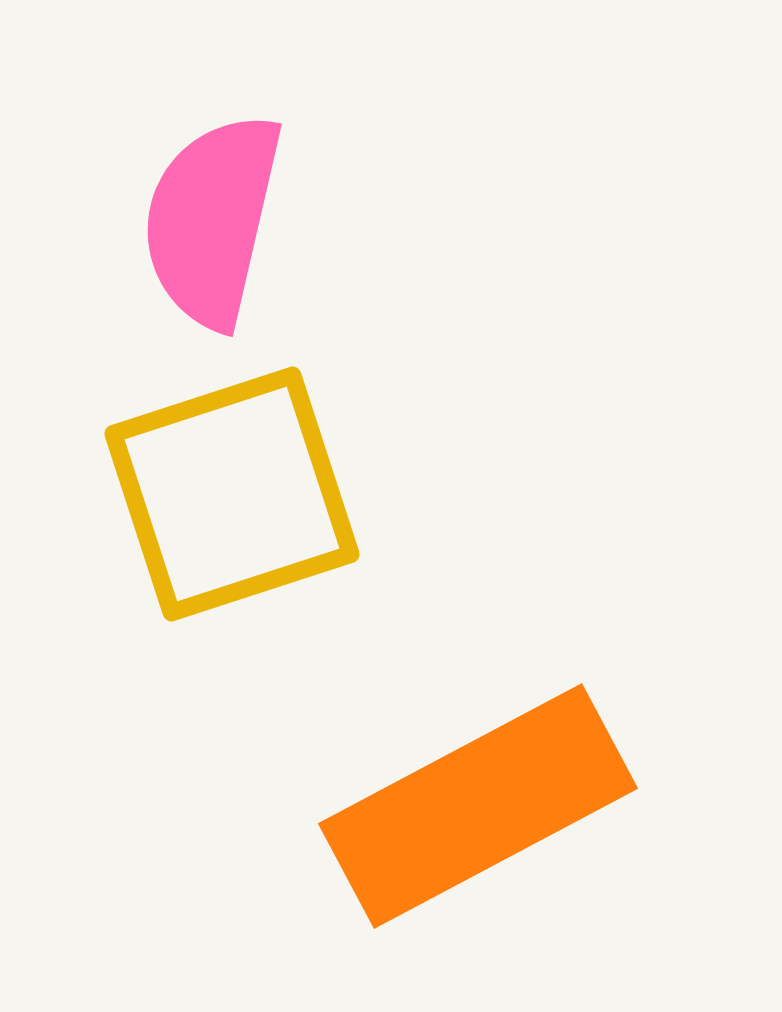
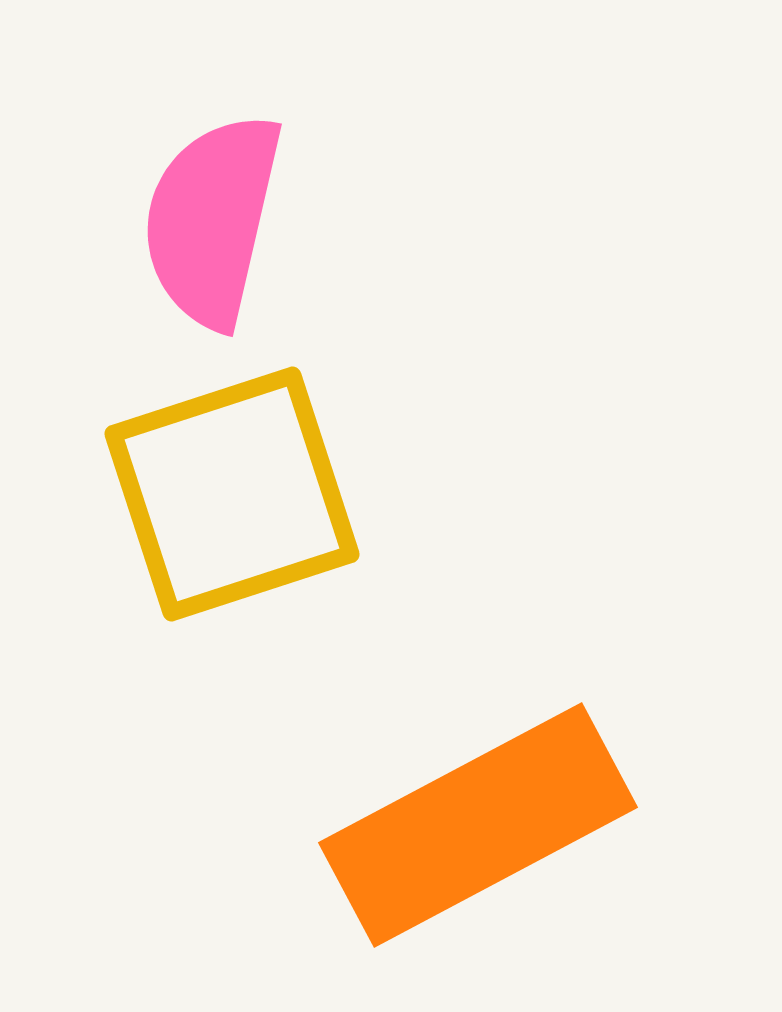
orange rectangle: moved 19 px down
